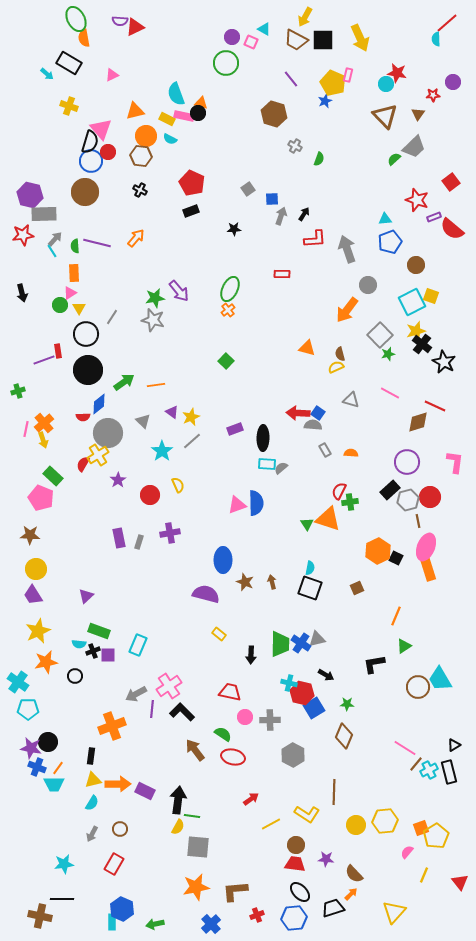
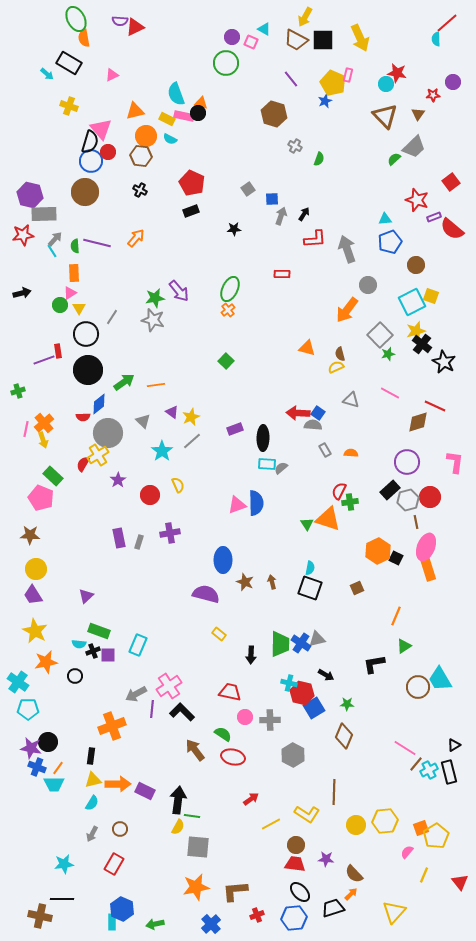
black arrow at (22, 293): rotated 90 degrees counterclockwise
brown line at (418, 521): moved 2 px left, 1 px down
yellow star at (38, 631): moved 3 px left; rotated 20 degrees counterclockwise
